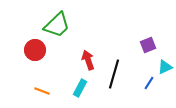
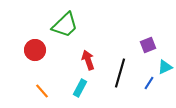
green trapezoid: moved 8 px right
black line: moved 6 px right, 1 px up
orange line: rotated 28 degrees clockwise
